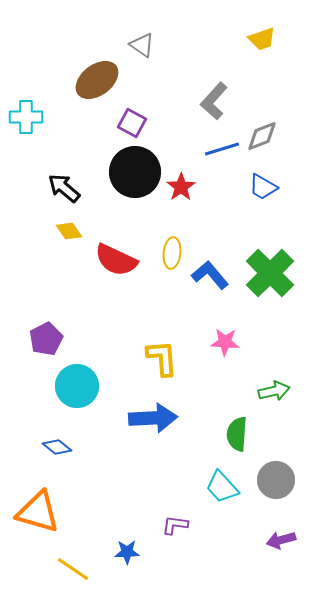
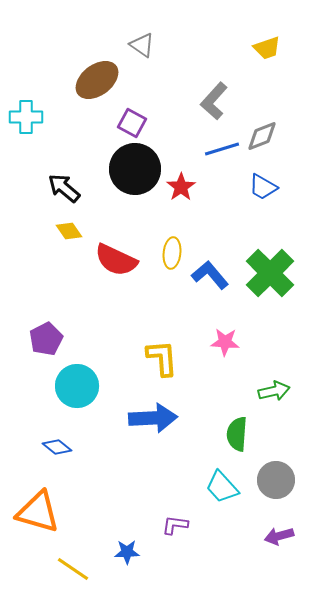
yellow trapezoid: moved 5 px right, 9 px down
black circle: moved 3 px up
purple arrow: moved 2 px left, 4 px up
